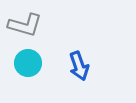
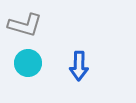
blue arrow: rotated 20 degrees clockwise
